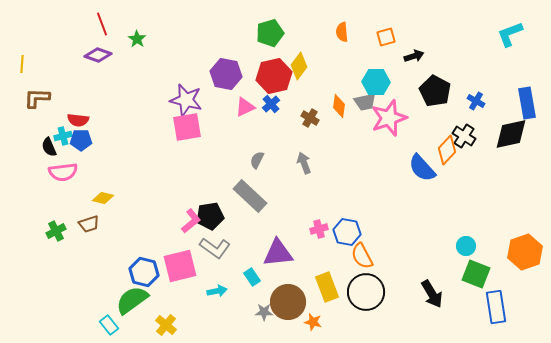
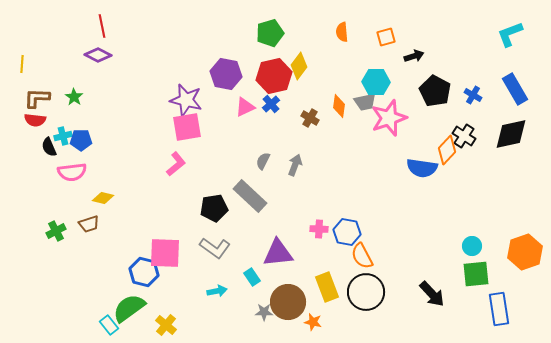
red line at (102, 24): moved 2 px down; rotated 10 degrees clockwise
green star at (137, 39): moved 63 px left, 58 px down
purple diamond at (98, 55): rotated 8 degrees clockwise
blue cross at (476, 101): moved 3 px left, 6 px up
blue rectangle at (527, 103): moved 12 px left, 14 px up; rotated 20 degrees counterclockwise
red semicircle at (78, 120): moved 43 px left
gray semicircle at (257, 160): moved 6 px right, 1 px down
gray arrow at (304, 163): moved 9 px left, 2 px down; rotated 40 degrees clockwise
blue semicircle at (422, 168): rotated 40 degrees counterclockwise
pink semicircle at (63, 172): moved 9 px right
black pentagon at (210, 216): moved 4 px right, 8 px up
pink L-shape at (191, 221): moved 15 px left, 57 px up
pink cross at (319, 229): rotated 18 degrees clockwise
cyan circle at (466, 246): moved 6 px right
pink square at (180, 266): moved 15 px left, 13 px up; rotated 16 degrees clockwise
green square at (476, 274): rotated 28 degrees counterclockwise
black arrow at (432, 294): rotated 12 degrees counterclockwise
green semicircle at (132, 300): moved 3 px left, 8 px down
blue rectangle at (496, 307): moved 3 px right, 2 px down
